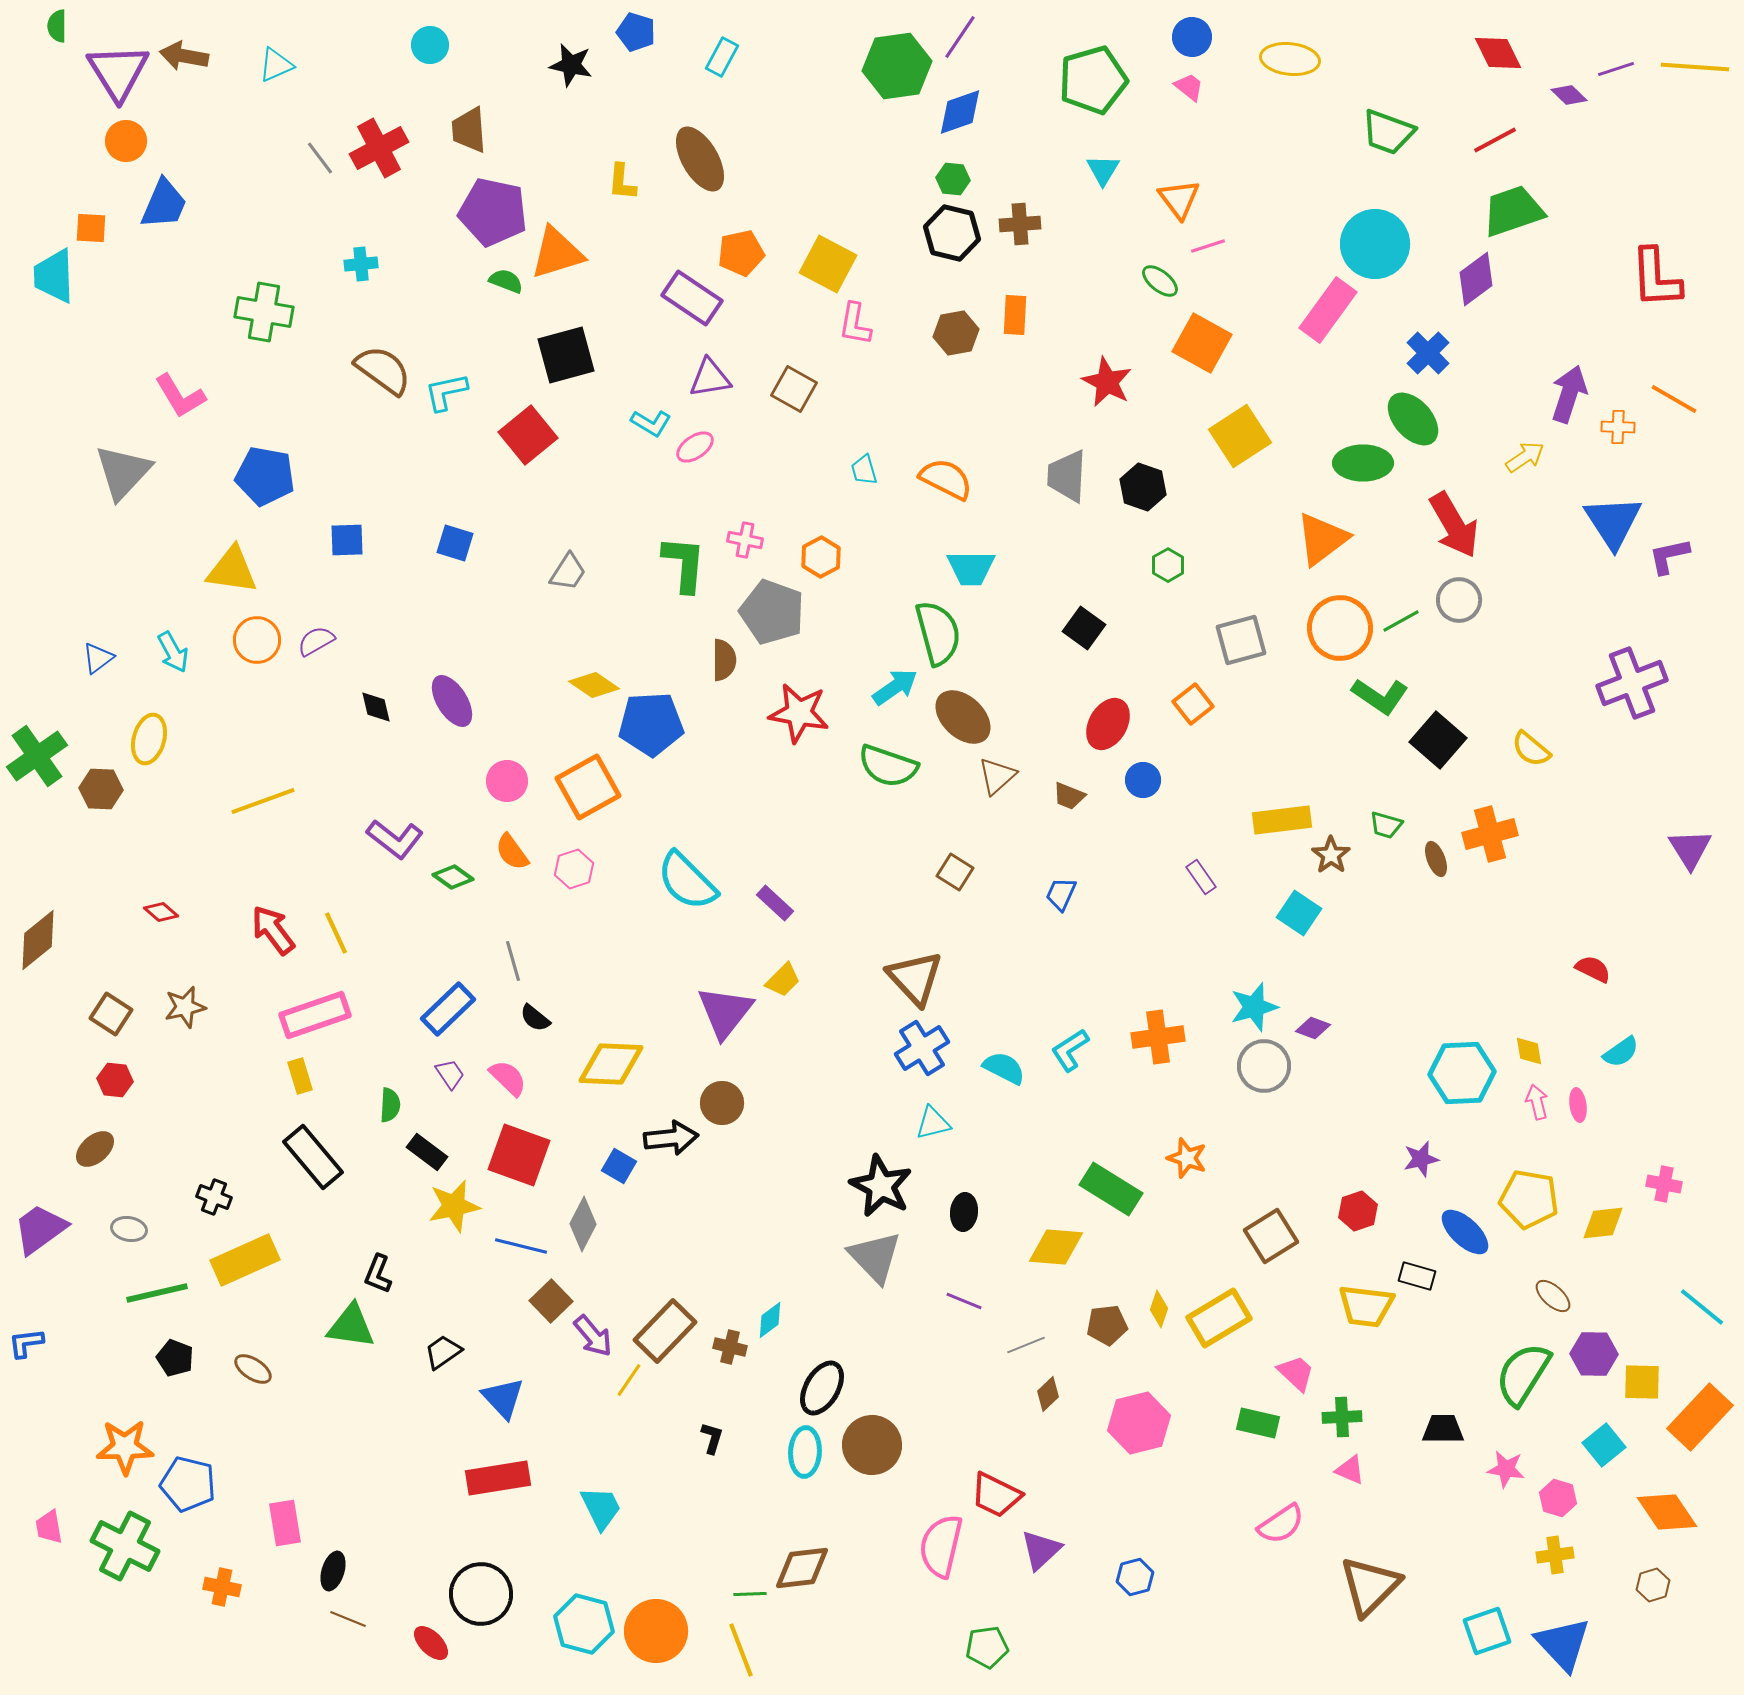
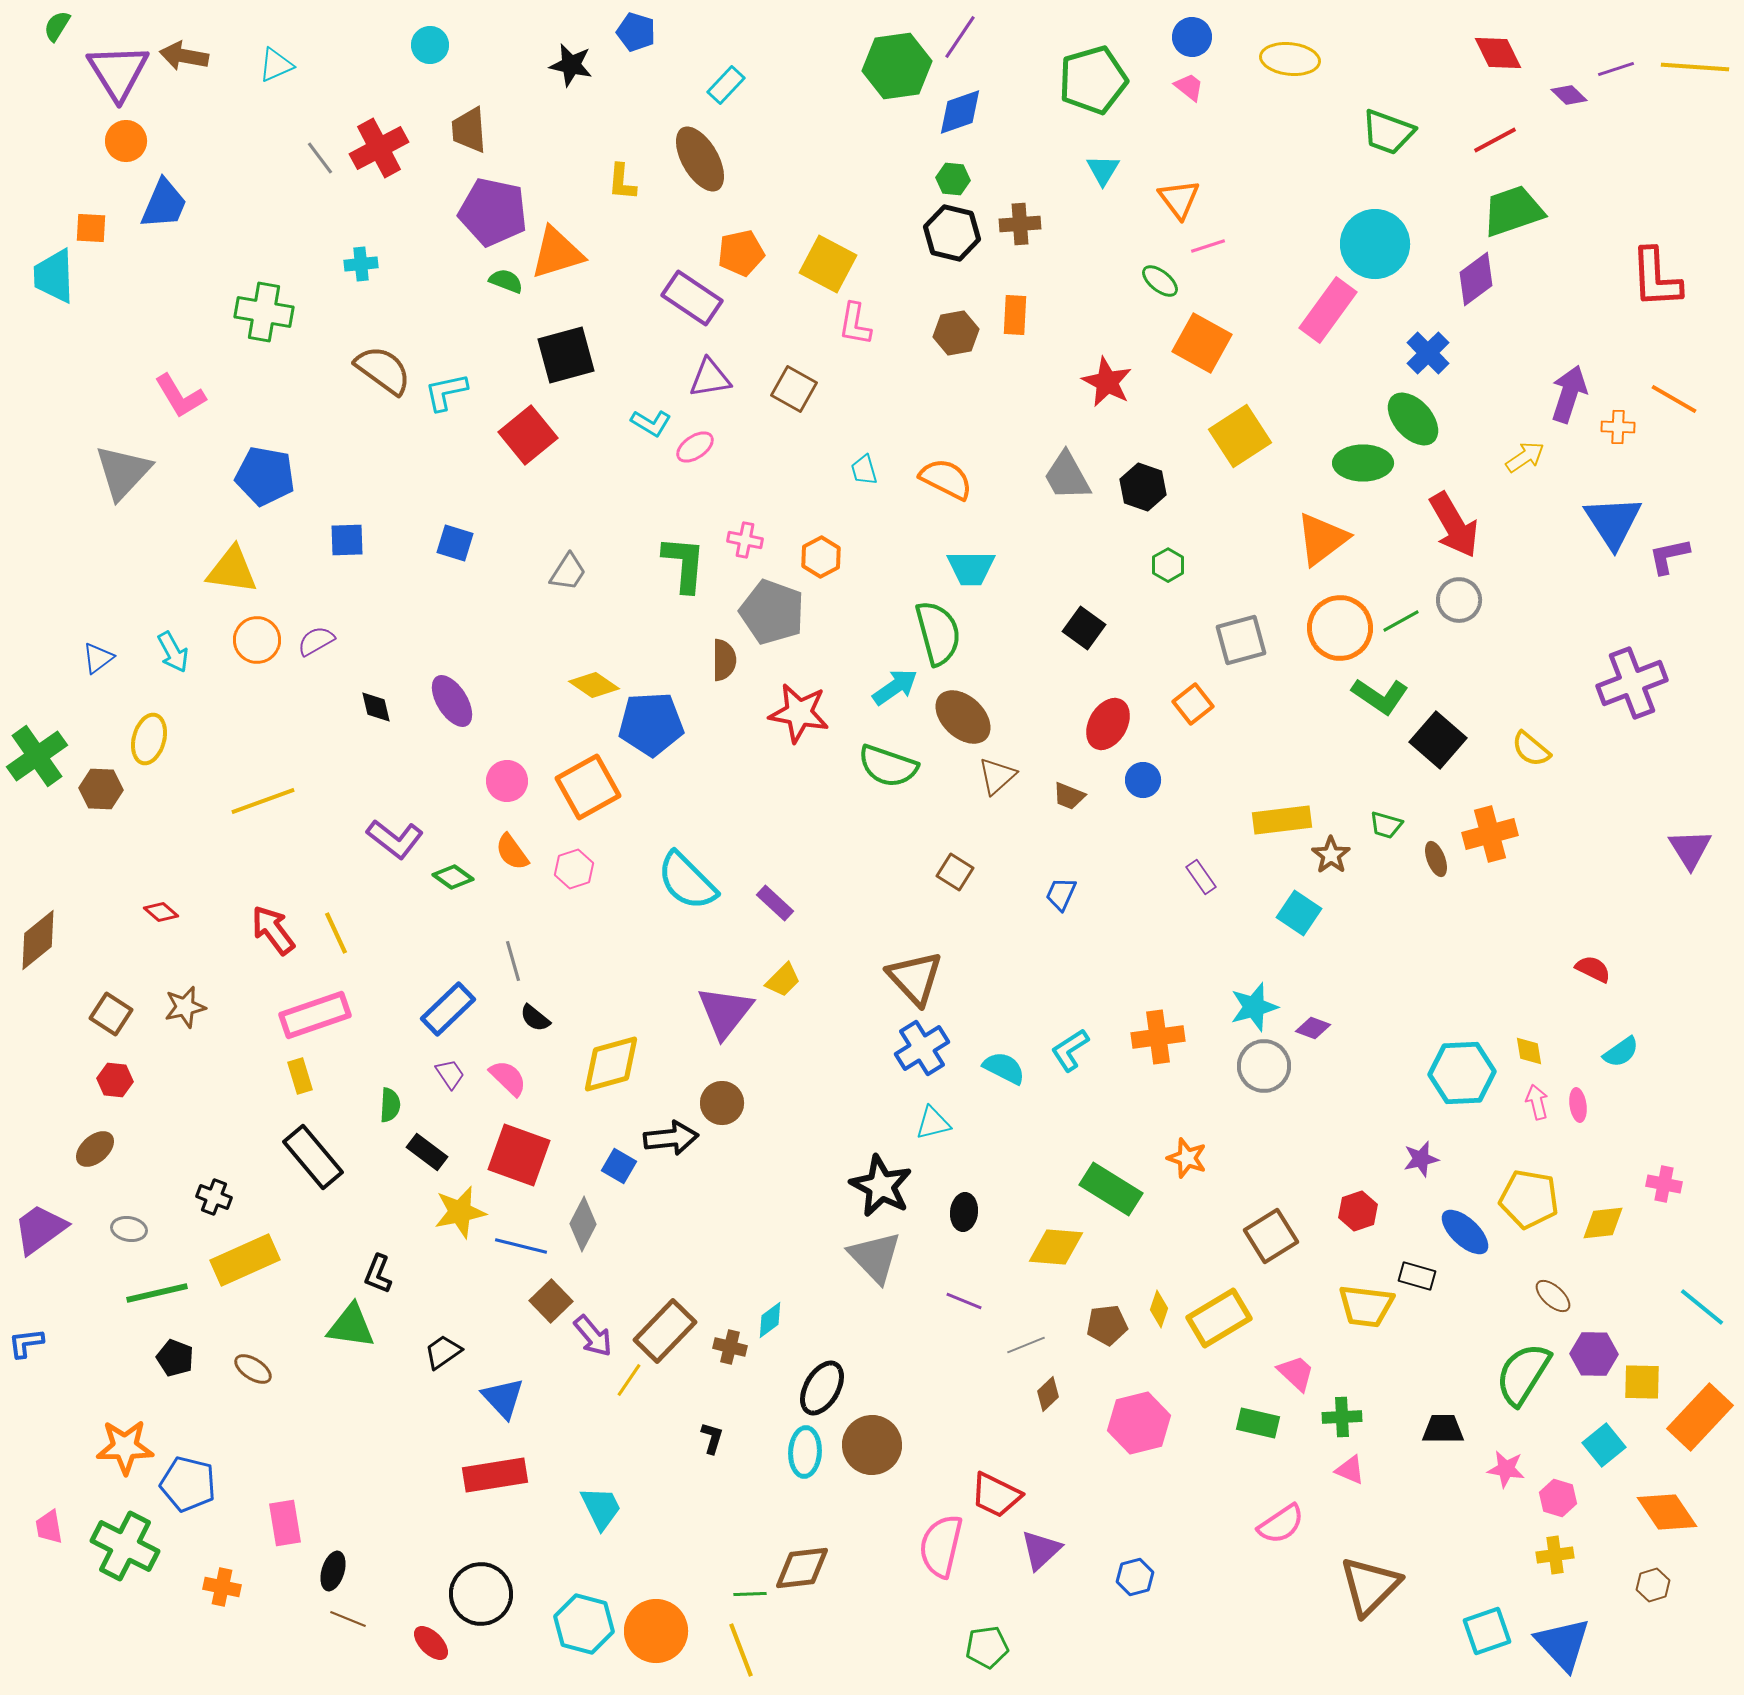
green semicircle at (57, 26): rotated 32 degrees clockwise
cyan rectangle at (722, 57): moved 4 px right, 28 px down; rotated 15 degrees clockwise
gray trapezoid at (1067, 476): rotated 32 degrees counterclockwise
yellow diamond at (611, 1064): rotated 18 degrees counterclockwise
yellow star at (454, 1206): moved 6 px right, 6 px down
red rectangle at (498, 1478): moved 3 px left, 3 px up
